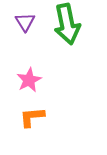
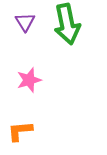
pink star: rotated 10 degrees clockwise
orange L-shape: moved 12 px left, 14 px down
